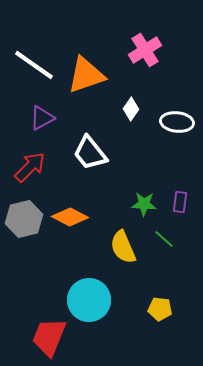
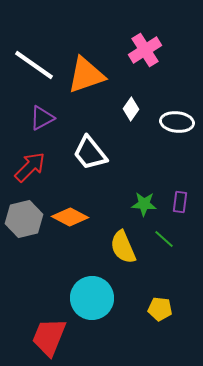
cyan circle: moved 3 px right, 2 px up
